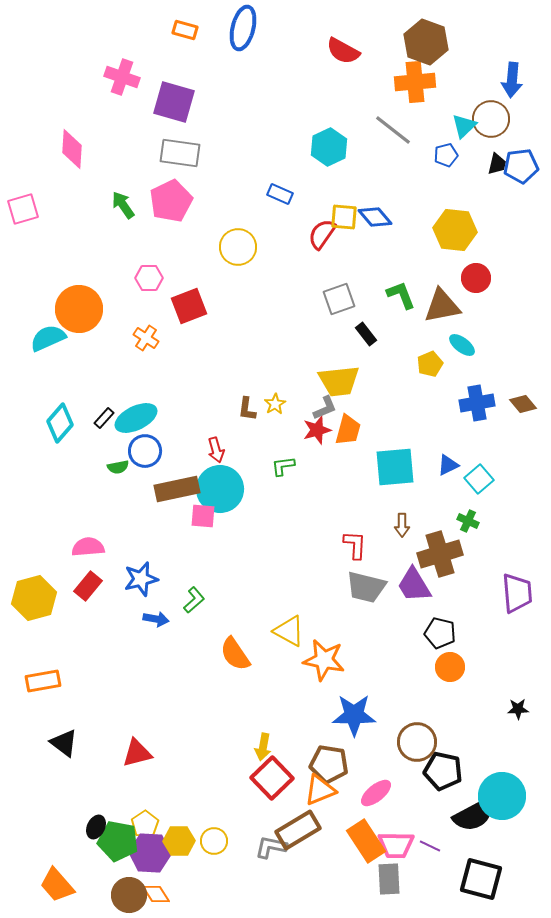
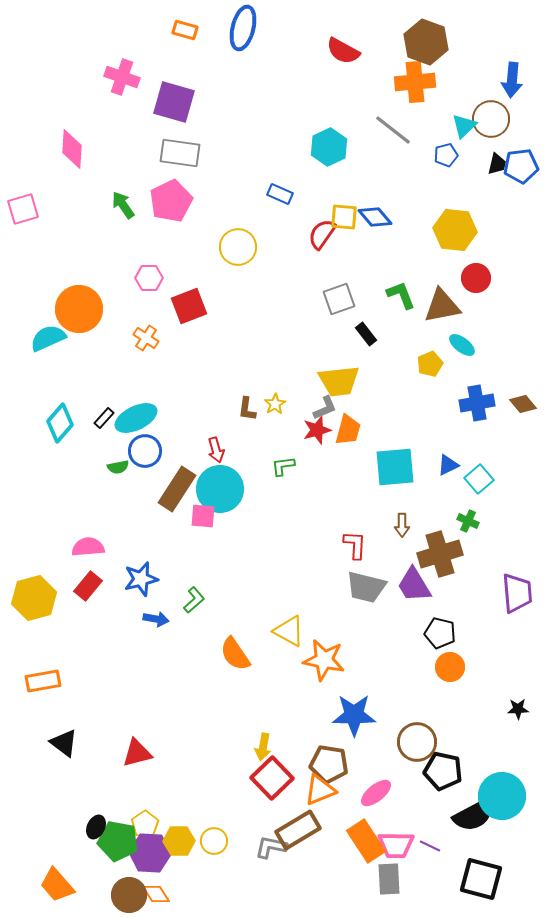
brown rectangle at (177, 489): rotated 45 degrees counterclockwise
